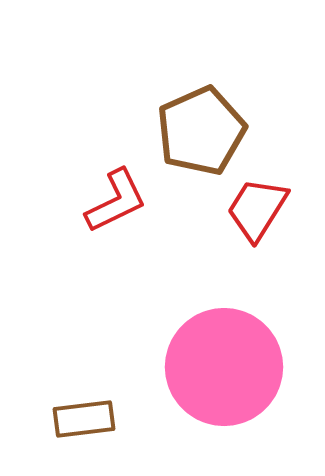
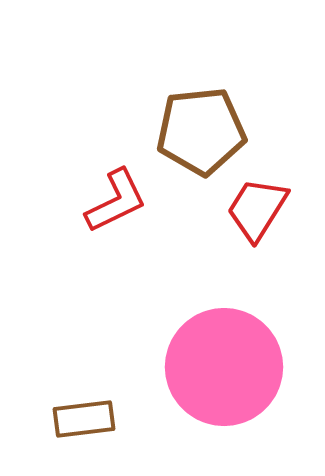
brown pentagon: rotated 18 degrees clockwise
